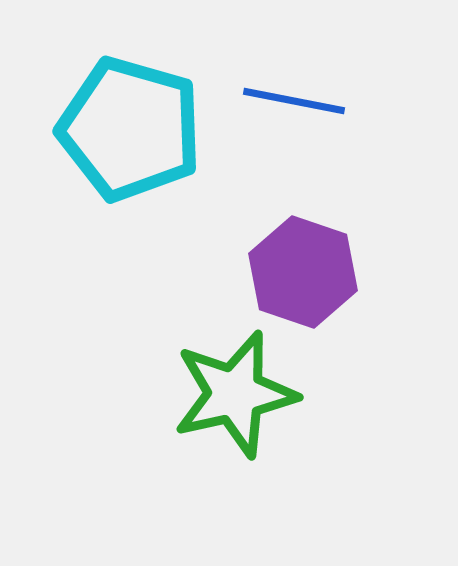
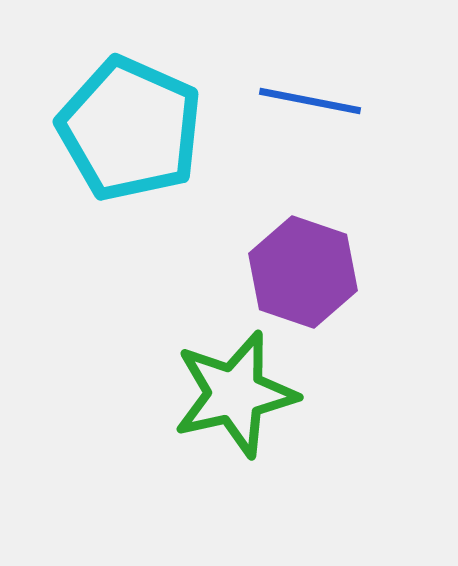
blue line: moved 16 px right
cyan pentagon: rotated 8 degrees clockwise
